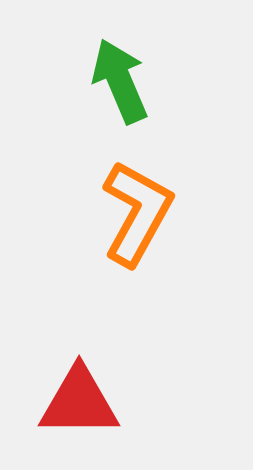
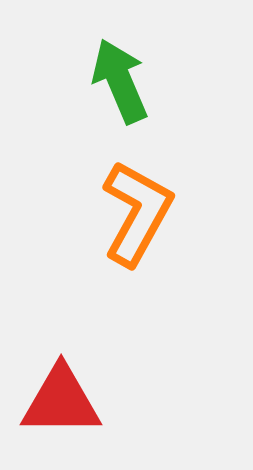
red triangle: moved 18 px left, 1 px up
